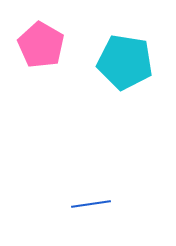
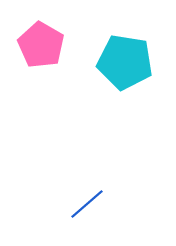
blue line: moved 4 px left; rotated 33 degrees counterclockwise
